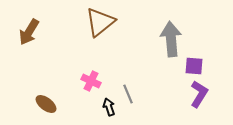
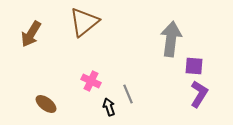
brown triangle: moved 16 px left
brown arrow: moved 2 px right, 2 px down
gray arrow: rotated 12 degrees clockwise
